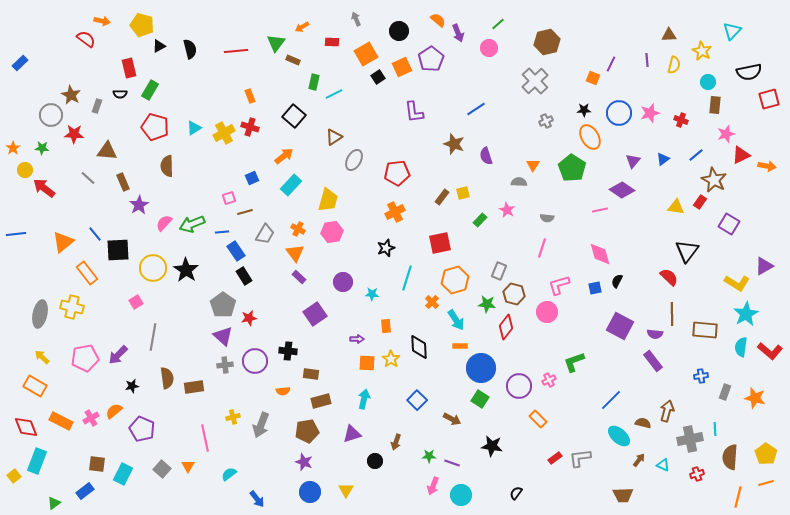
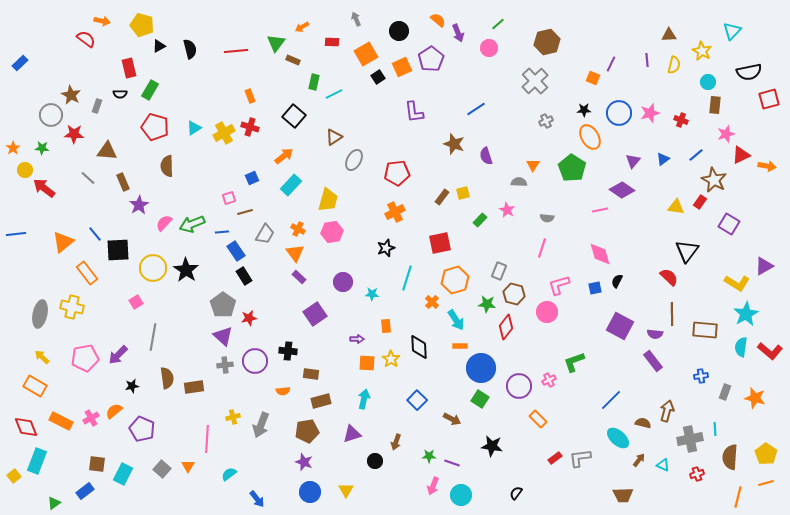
cyan ellipse at (619, 436): moved 1 px left, 2 px down
pink line at (205, 438): moved 2 px right, 1 px down; rotated 16 degrees clockwise
